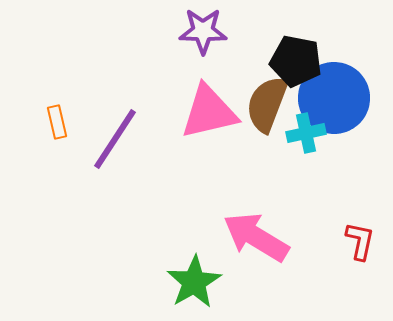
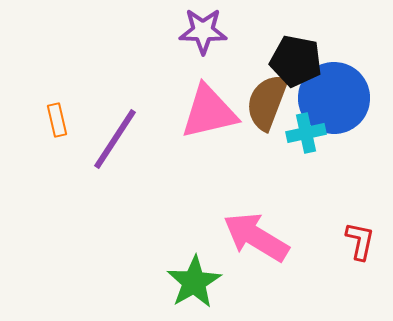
brown semicircle: moved 2 px up
orange rectangle: moved 2 px up
